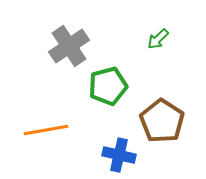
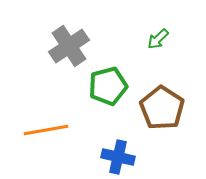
brown pentagon: moved 13 px up
blue cross: moved 1 px left, 2 px down
